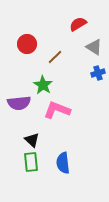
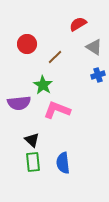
blue cross: moved 2 px down
green rectangle: moved 2 px right
